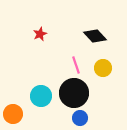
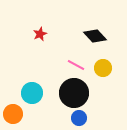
pink line: rotated 42 degrees counterclockwise
cyan circle: moved 9 px left, 3 px up
blue circle: moved 1 px left
